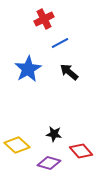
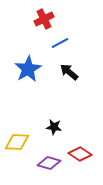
black star: moved 7 px up
yellow diamond: moved 3 px up; rotated 40 degrees counterclockwise
red diamond: moved 1 px left, 3 px down; rotated 15 degrees counterclockwise
